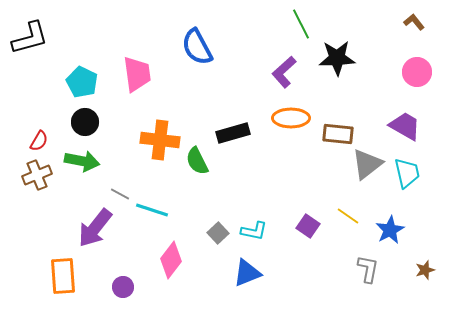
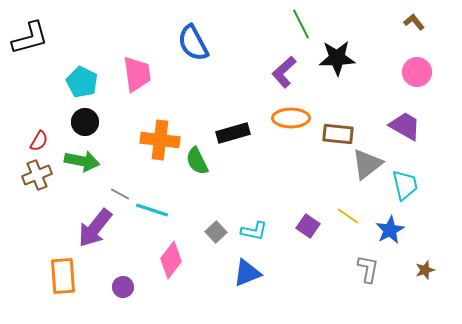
blue semicircle: moved 4 px left, 4 px up
cyan trapezoid: moved 2 px left, 12 px down
gray square: moved 2 px left, 1 px up
